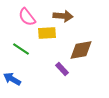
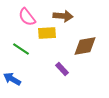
brown diamond: moved 4 px right, 4 px up
